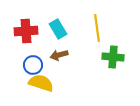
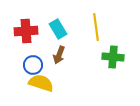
yellow line: moved 1 px left, 1 px up
brown arrow: rotated 54 degrees counterclockwise
